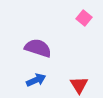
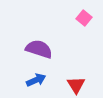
purple semicircle: moved 1 px right, 1 px down
red triangle: moved 3 px left
